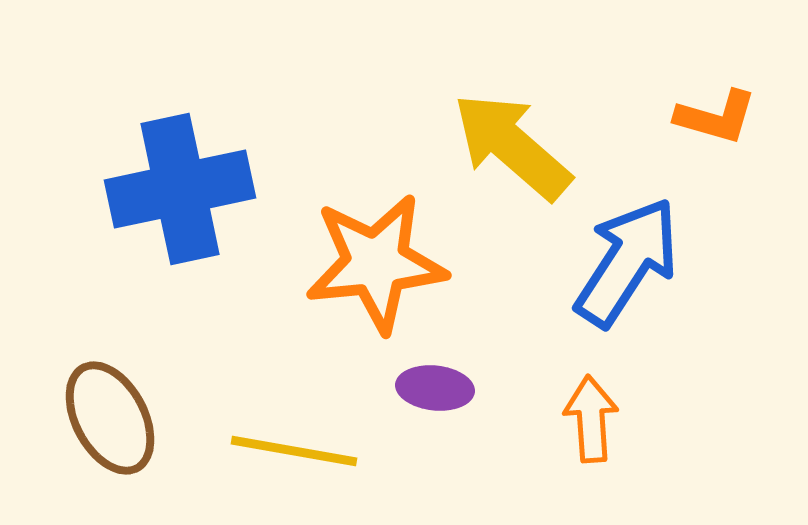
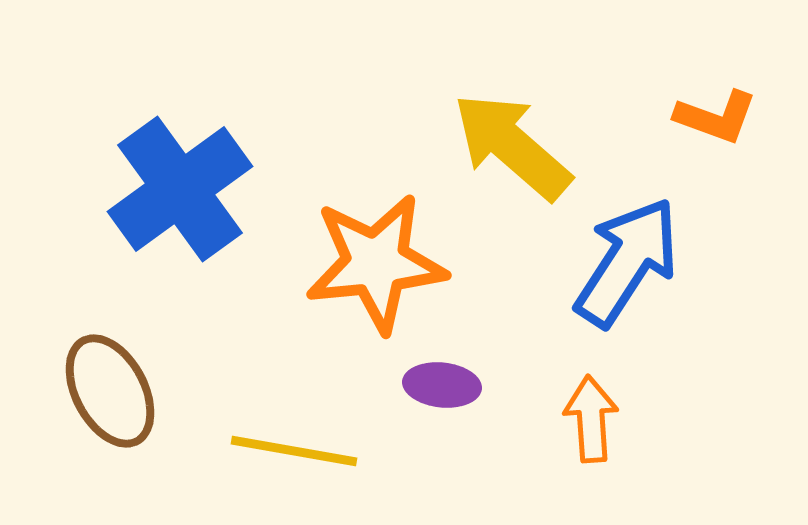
orange L-shape: rotated 4 degrees clockwise
blue cross: rotated 24 degrees counterclockwise
purple ellipse: moved 7 px right, 3 px up
brown ellipse: moved 27 px up
